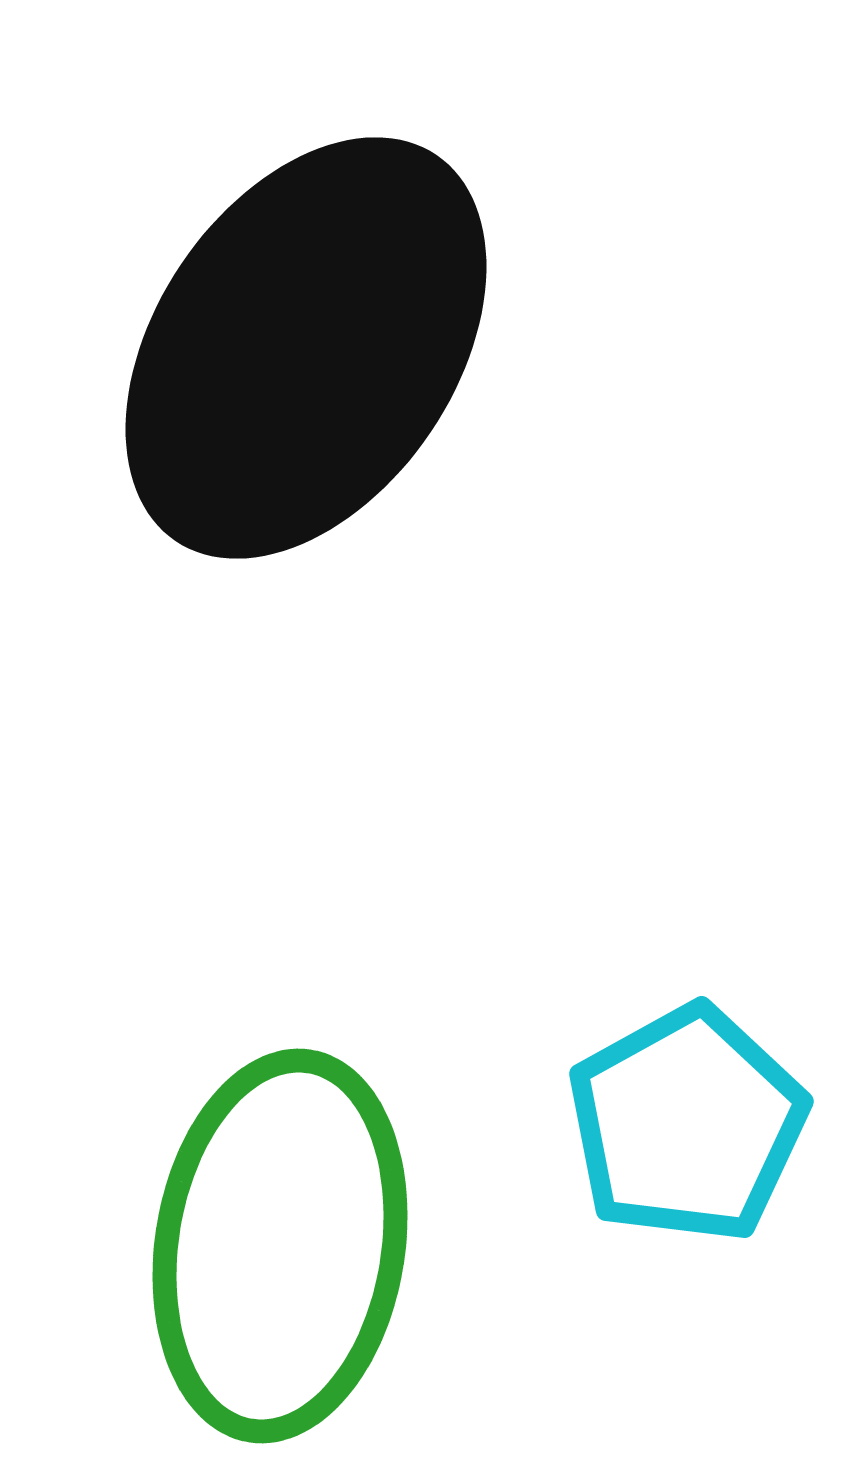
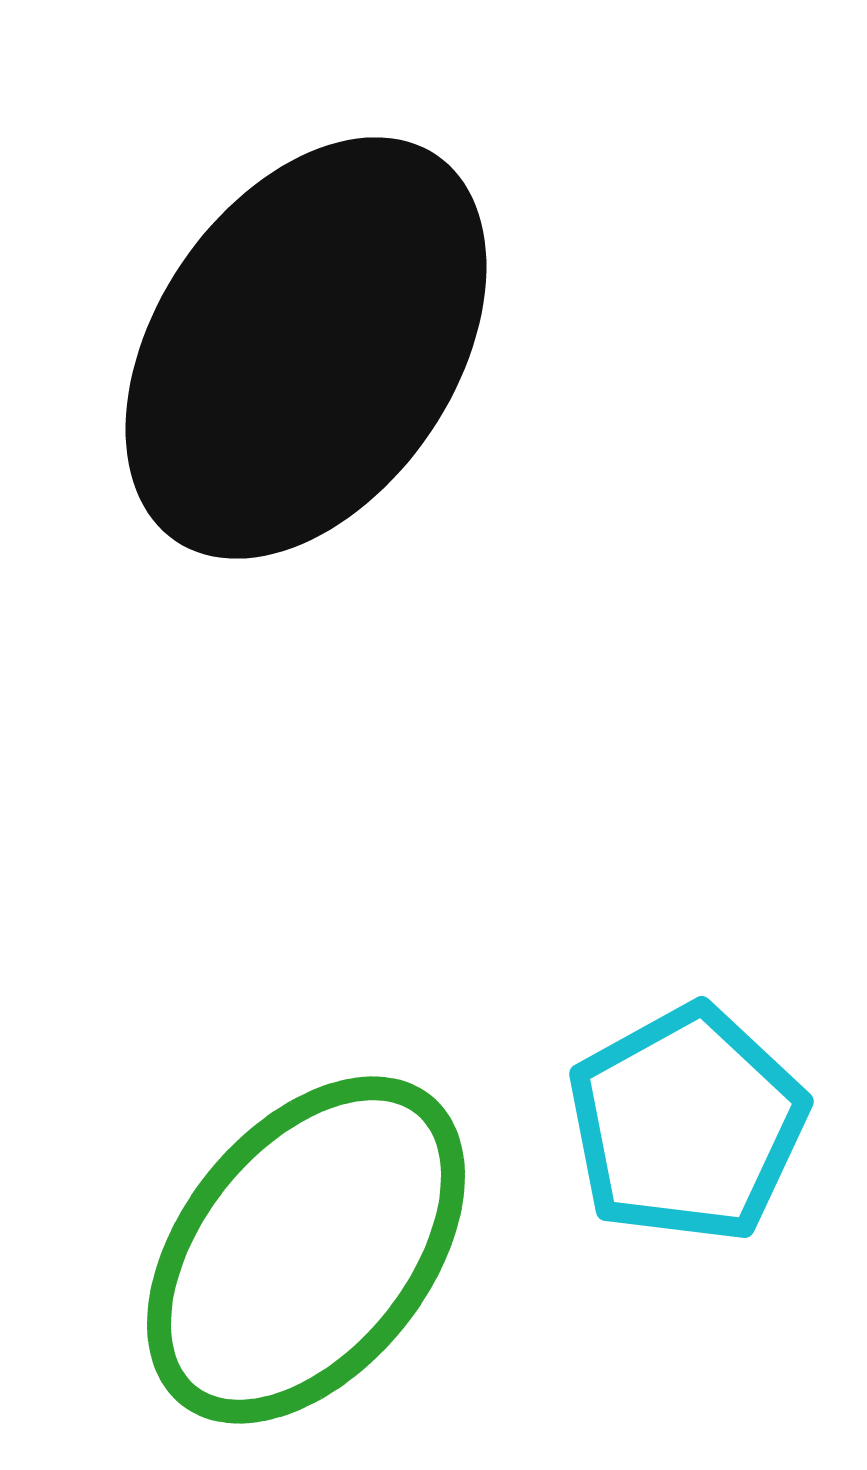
green ellipse: moved 26 px right, 4 px down; rotated 30 degrees clockwise
